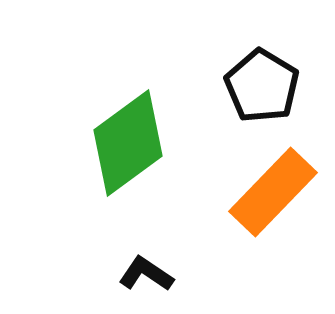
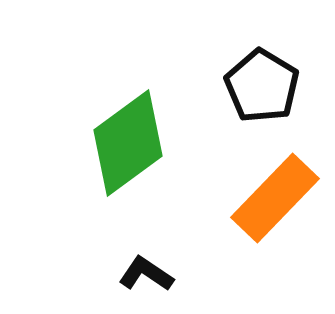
orange rectangle: moved 2 px right, 6 px down
